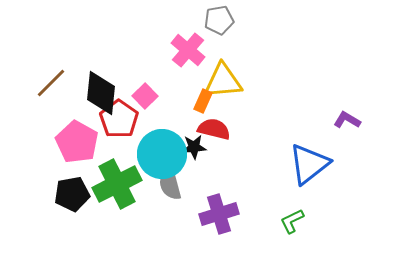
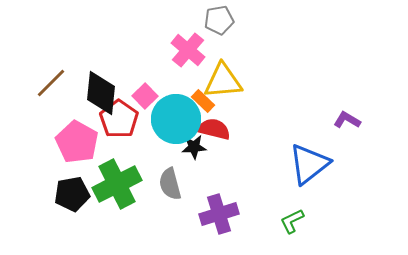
orange rectangle: rotated 70 degrees counterclockwise
cyan circle: moved 14 px right, 35 px up
